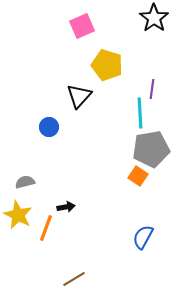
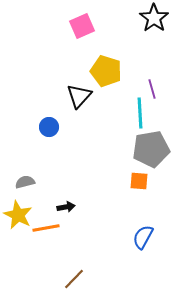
yellow pentagon: moved 1 px left, 6 px down
purple line: rotated 24 degrees counterclockwise
orange square: moved 1 px right, 5 px down; rotated 30 degrees counterclockwise
orange line: rotated 60 degrees clockwise
brown line: rotated 15 degrees counterclockwise
